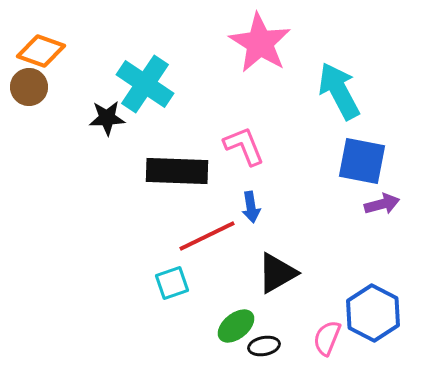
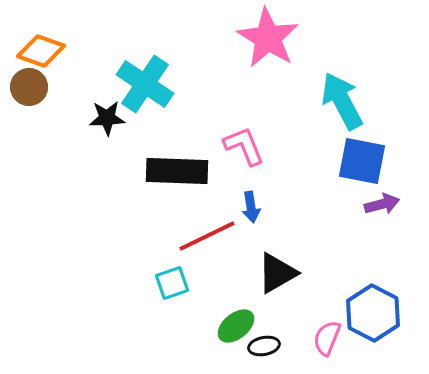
pink star: moved 8 px right, 5 px up
cyan arrow: moved 3 px right, 10 px down
